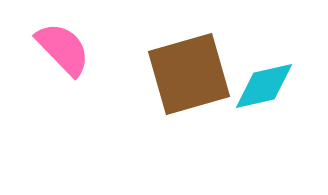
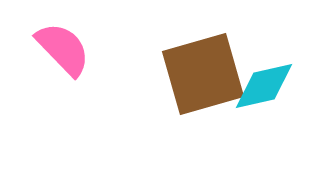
brown square: moved 14 px right
